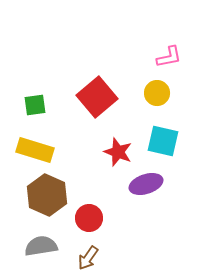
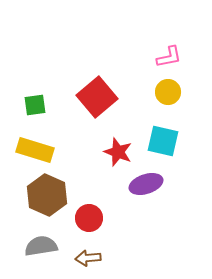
yellow circle: moved 11 px right, 1 px up
brown arrow: rotated 50 degrees clockwise
